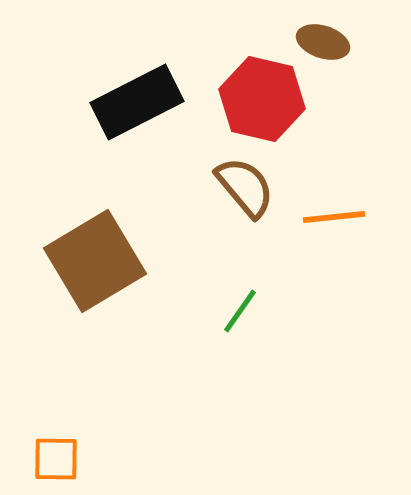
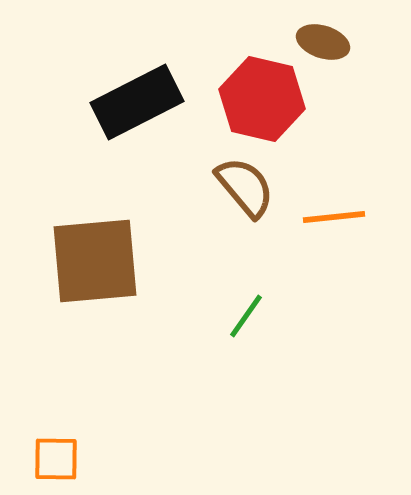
brown square: rotated 26 degrees clockwise
green line: moved 6 px right, 5 px down
